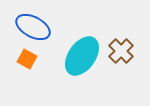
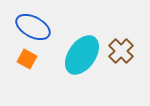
cyan ellipse: moved 1 px up
